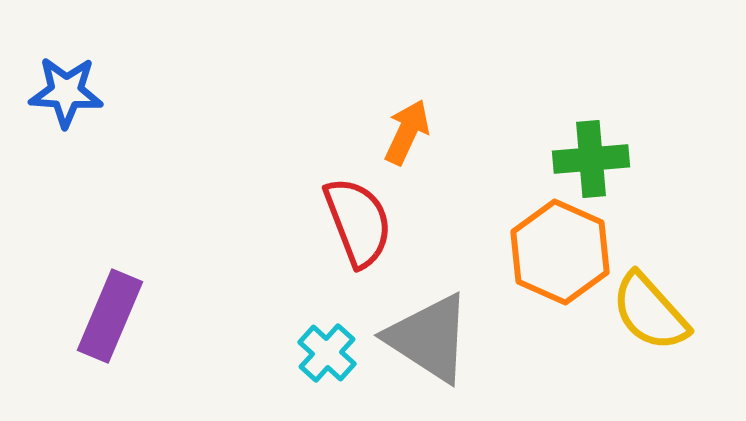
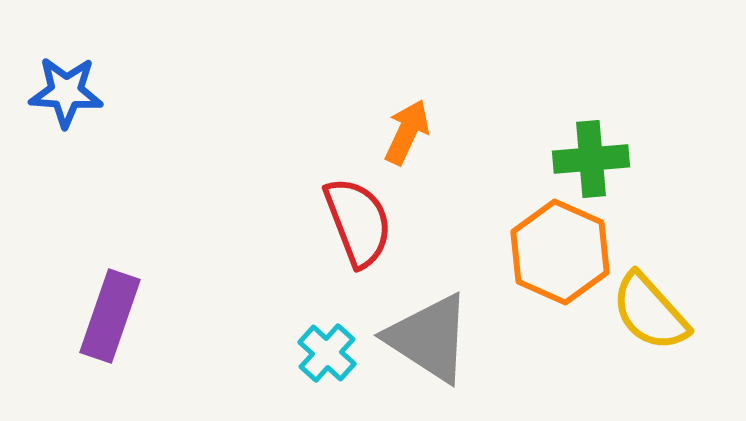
purple rectangle: rotated 4 degrees counterclockwise
